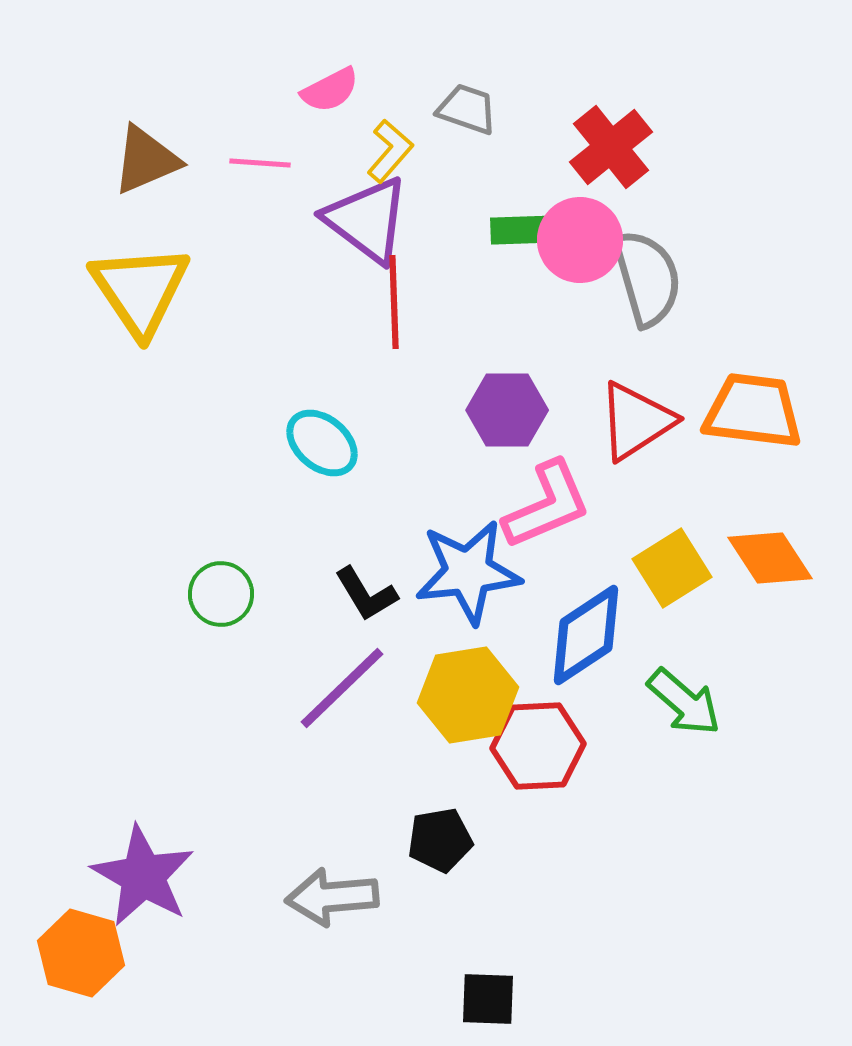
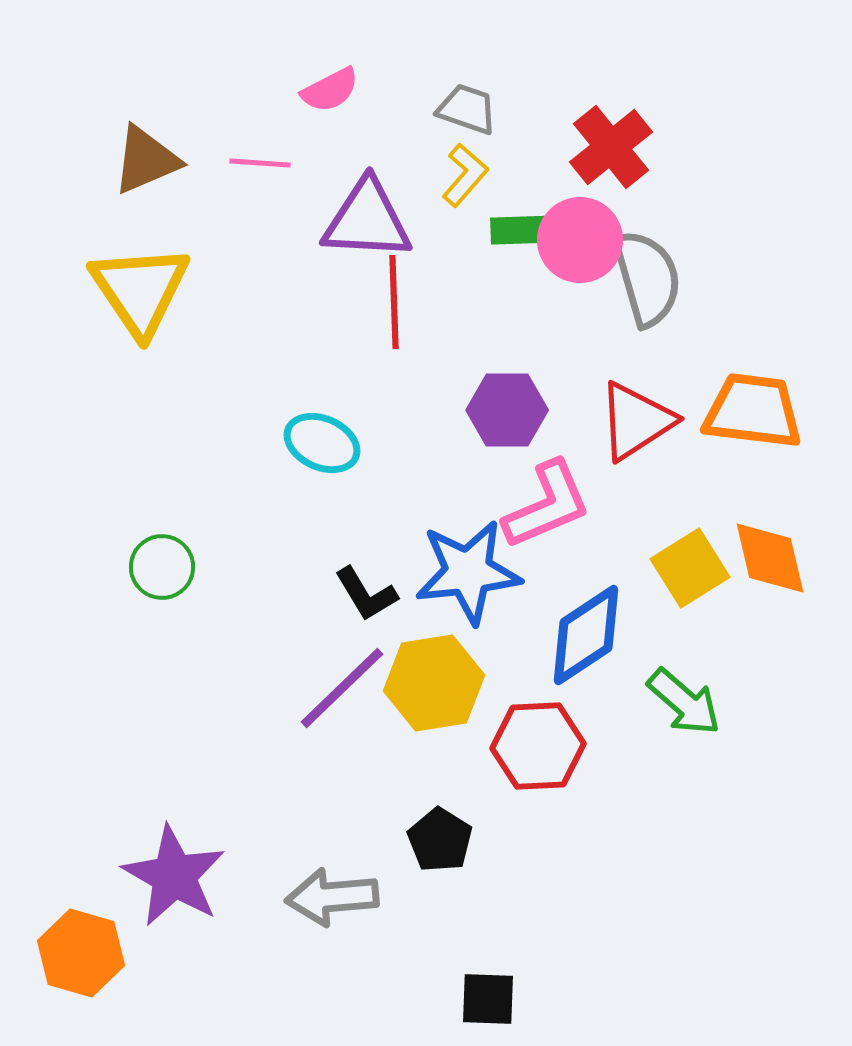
yellow L-shape: moved 75 px right, 24 px down
purple triangle: rotated 34 degrees counterclockwise
cyan ellipse: rotated 16 degrees counterclockwise
orange diamond: rotated 20 degrees clockwise
yellow square: moved 18 px right
green circle: moved 59 px left, 27 px up
yellow hexagon: moved 34 px left, 12 px up
black pentagon: rotated 30 degrees counterclockwise
purple star: moved 31 px right
